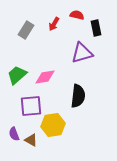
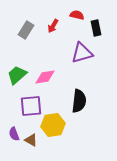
red arrow: moved 1 px left, 2 px down
black semicircle: moved 1 px right, 5 px down
